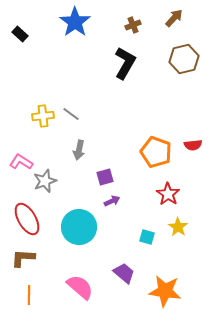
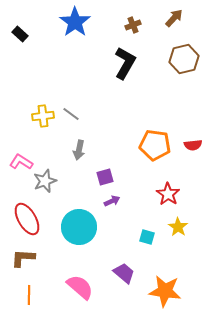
orange pentagon: moved 1 px left, 7 px up; rotated 12 degrees counterclockwise
